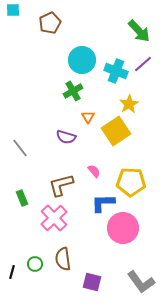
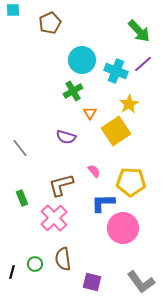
orange triangle: moved 2 px right, 4 px up
